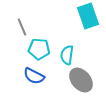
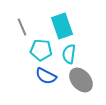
cyan rectangle: moved 26 px left, 10 px down
cyan pentagon: moved 2 px right, 1 px down
cyan semicircle: moved 2 px right, 1 px up
blue semicircle: moved 12 px right
